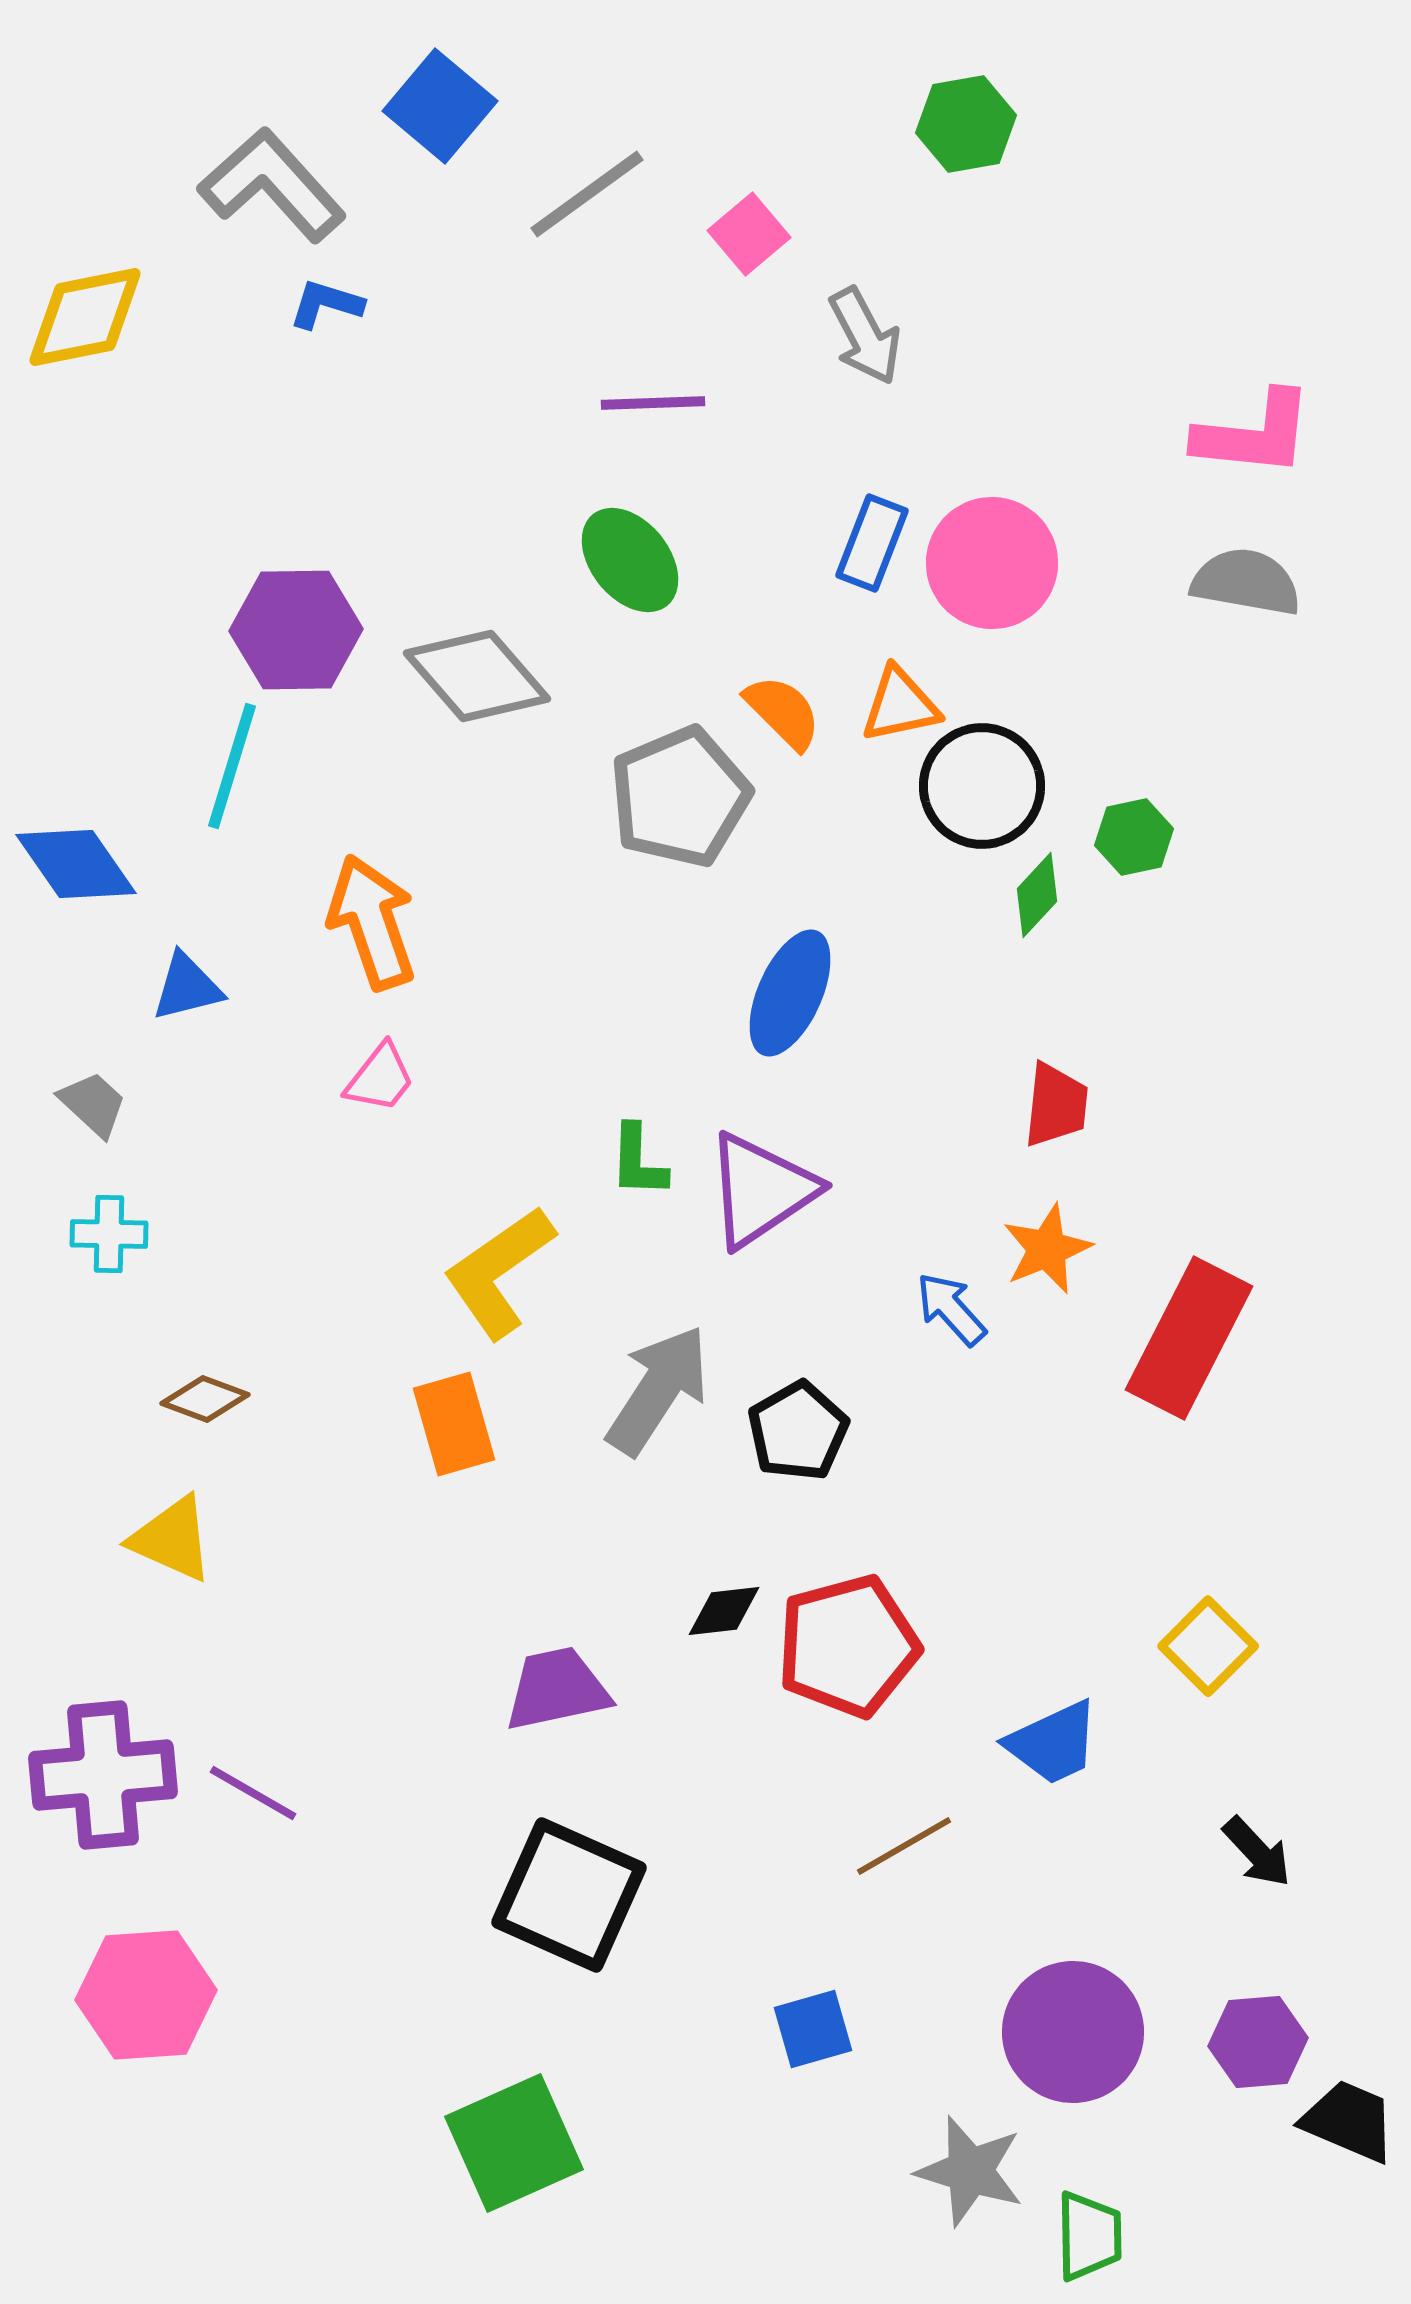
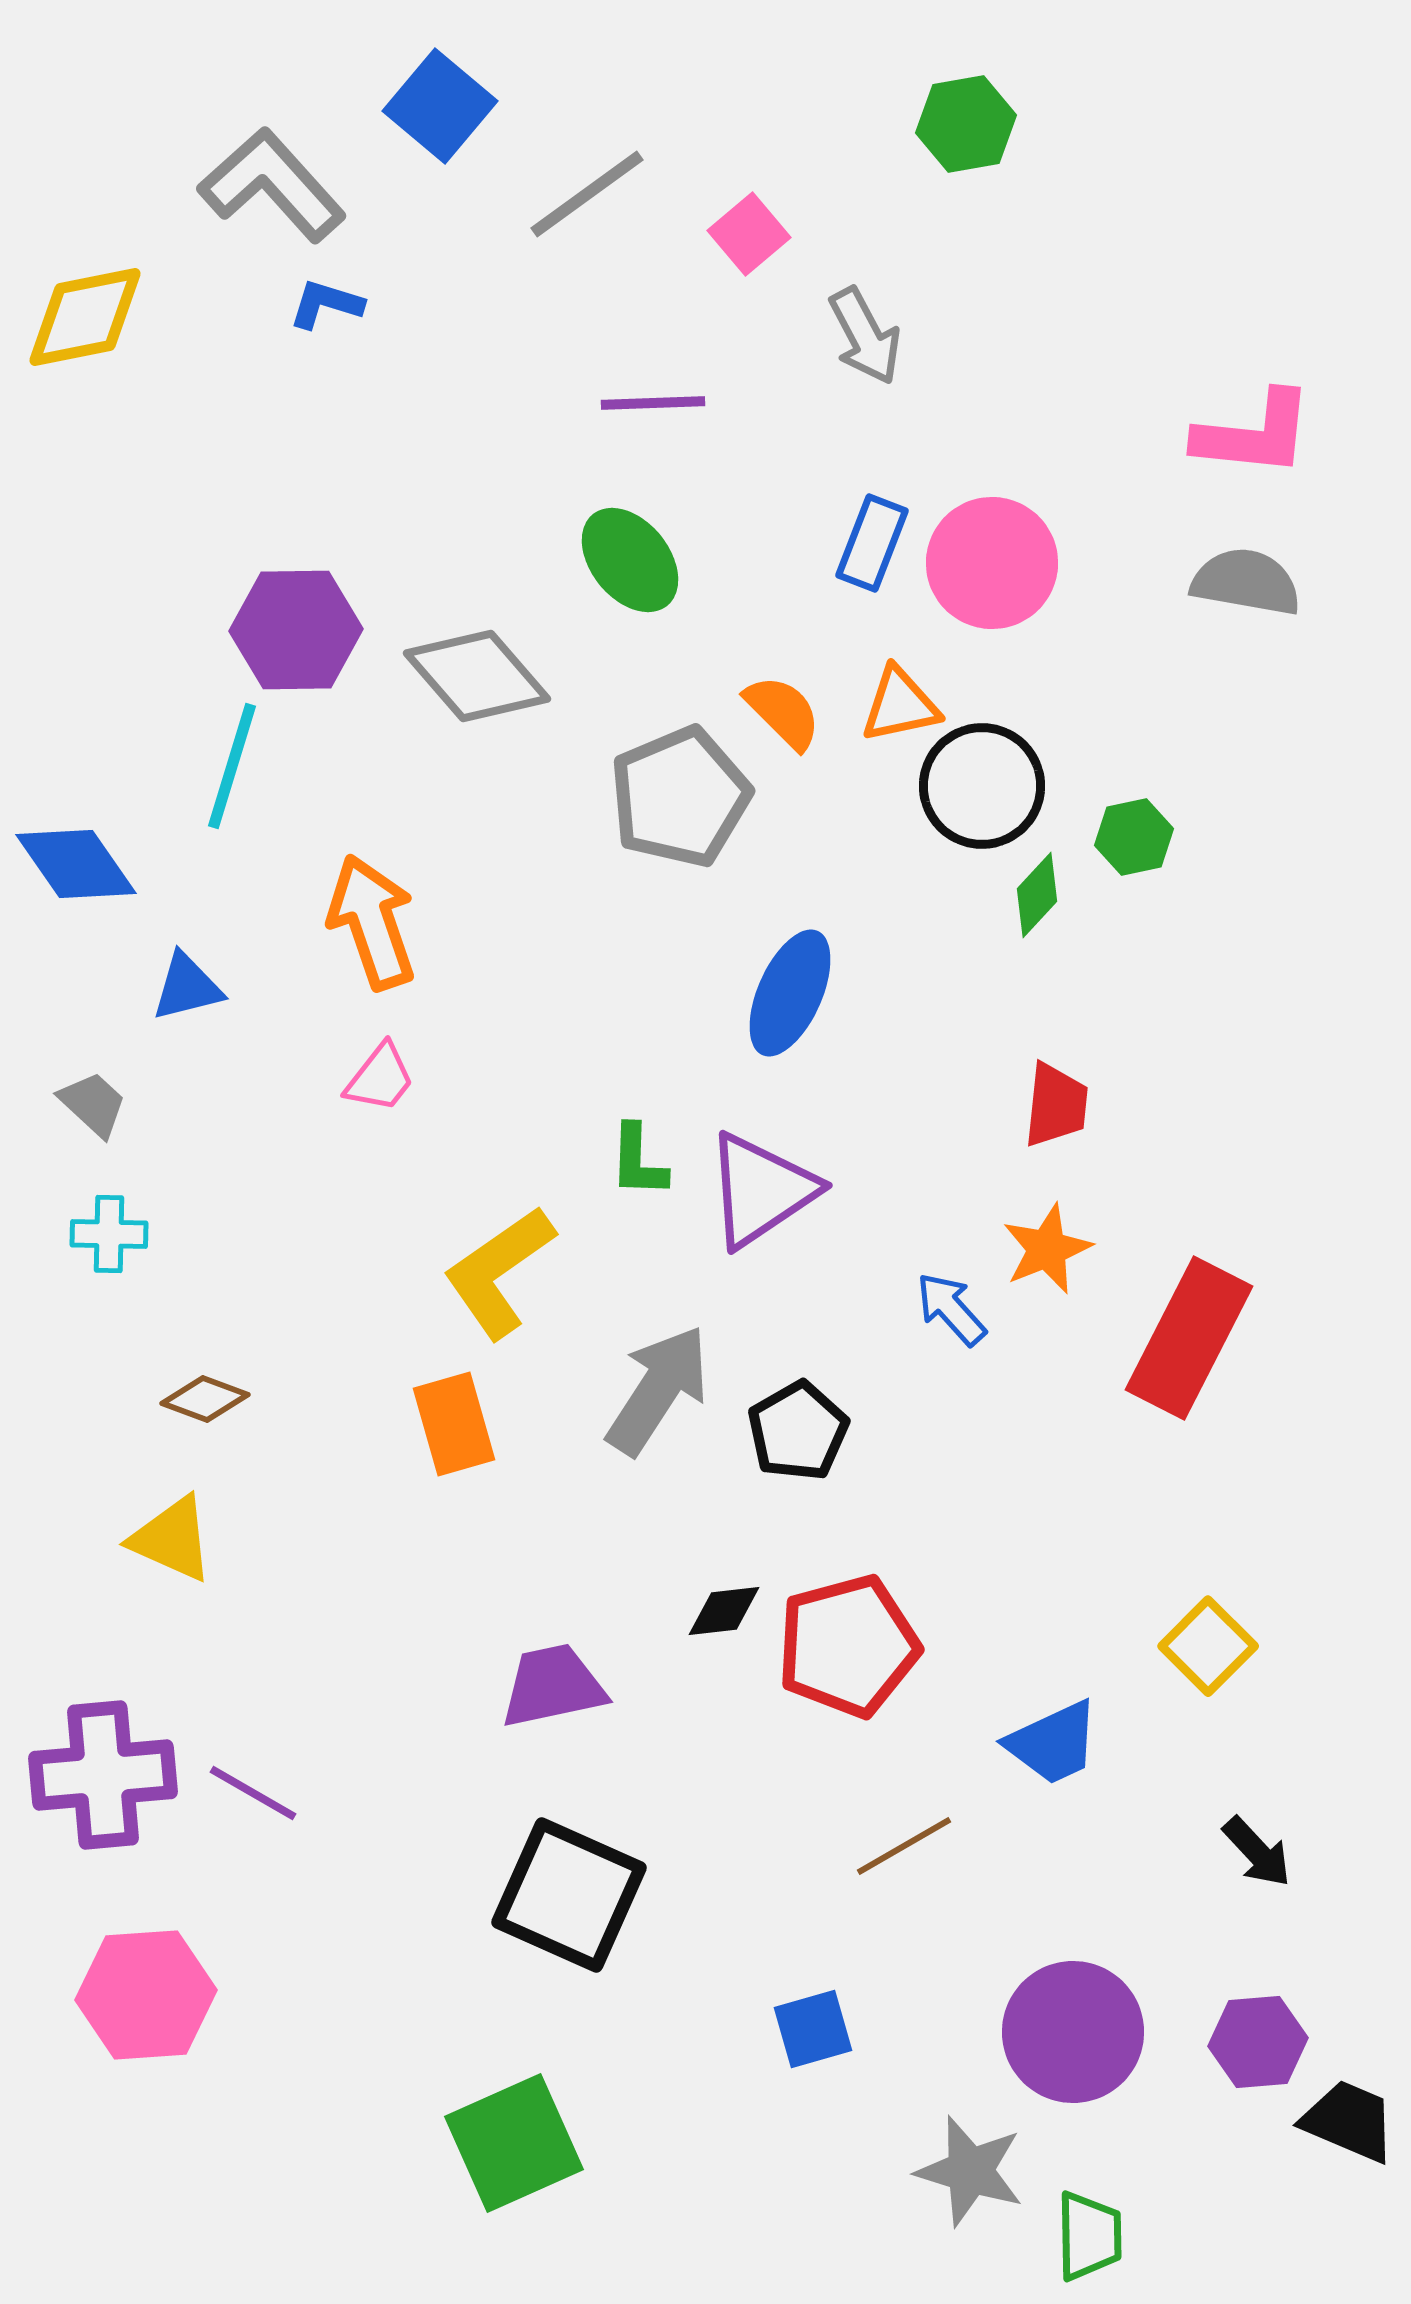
purple trapezoid at (557, 1689): moved 4 px left, 3 px up
